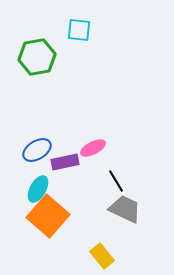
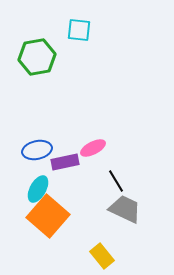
blue ellipse: rotated 20 degrees clockwise
